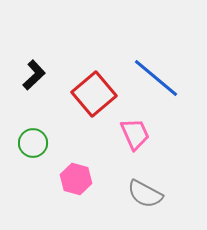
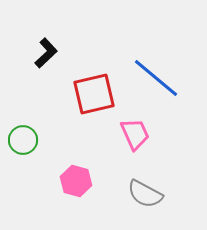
black L-shape: moved 12 px right, 22 px up
red square: rotated 27 degrees clockwise
green circle: moved 10 px left, 3 px up
pink hexagon: moved 2 px down
